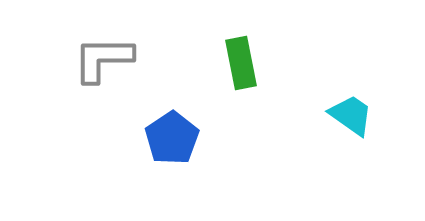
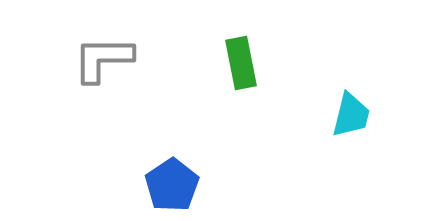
cyan trapezoid: rotated 69 degrees clockwise
blue pentagon: moved 47 px down
